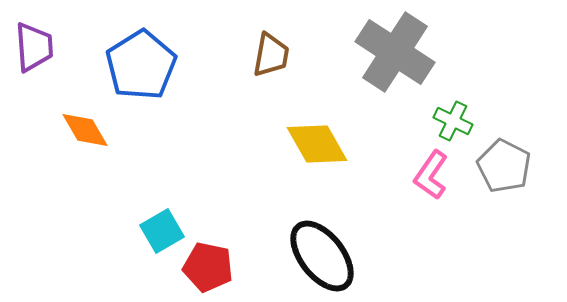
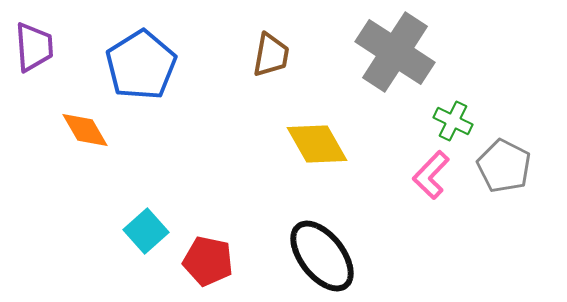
pink L-shape: rotated 9 degrees clockwise
cyan square: moved 16 px left; rotated 12 degrees counterclockwise
red pentagon: moved 6 px up
